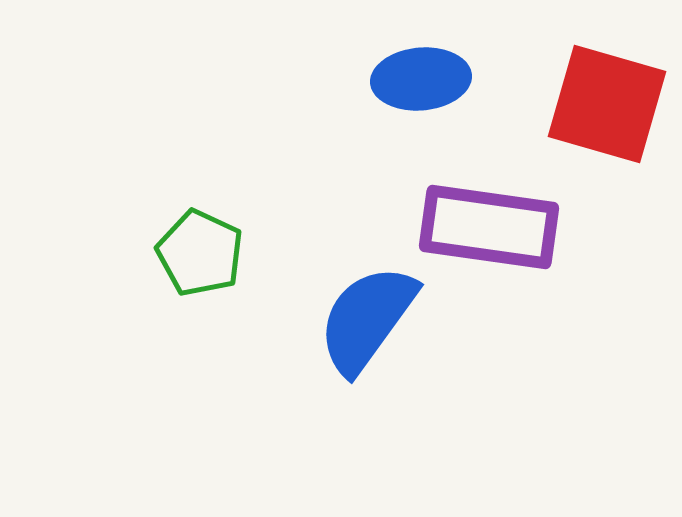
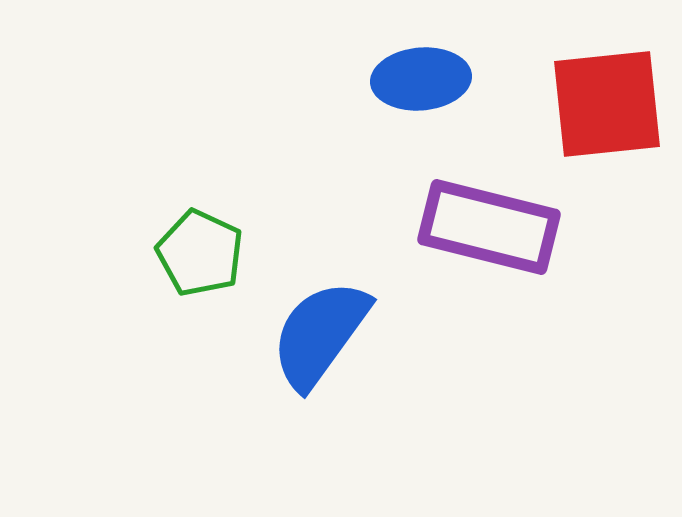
red square: rotated 22 degrees counterclockwise
purple rectangle: rotated 6 degrees clockwise
blue semicircle: moved 47 px left, 15 px down
